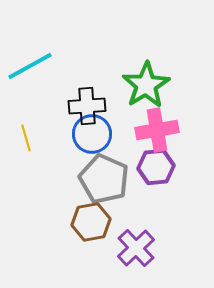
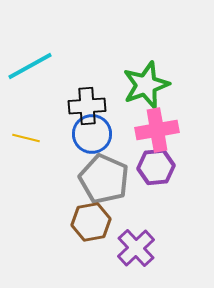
green star: rotated 12 degrees clockwise
yellow line: rotated 60 degrees counterclockwise
